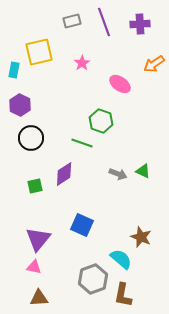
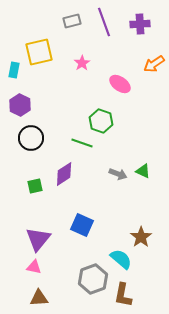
brown star: rotated 15 degrees clockwise
